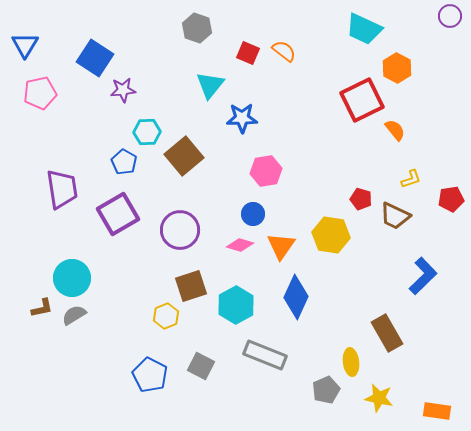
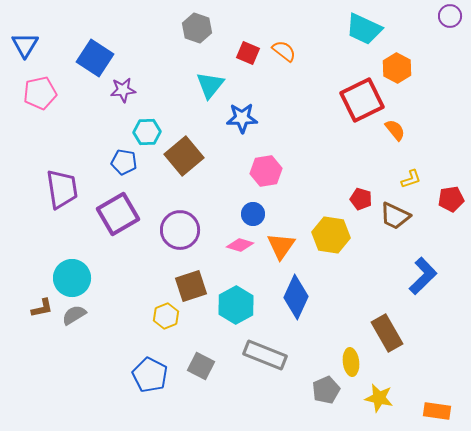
blue pentagon at (124, 162): rotated 20 degrees counterclockwise
